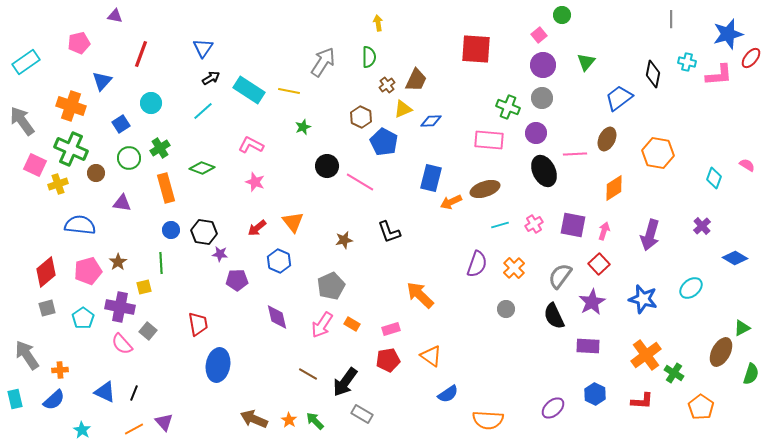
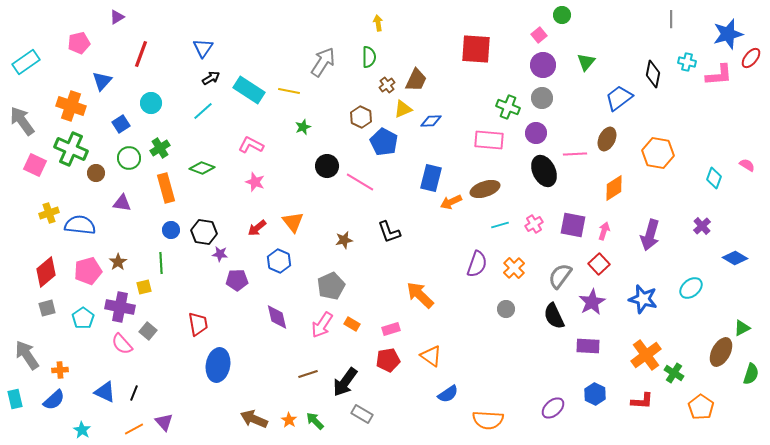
purple triangle at (115, 16): moved 2 px right, 1 px down; rotated 42 degrees counterclockwise
yellow cross at (58, 184): moved 9 px left, 29 px down
brown line at (308, 374): rotated 48 degrees counterclockwise
